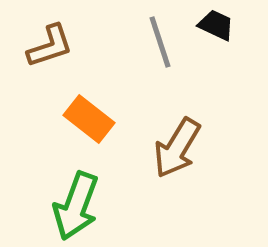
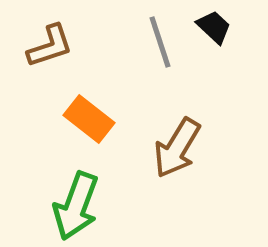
black trapezoid: moved 2 px left, 2 px down; rotated 18 degrees clockwise
